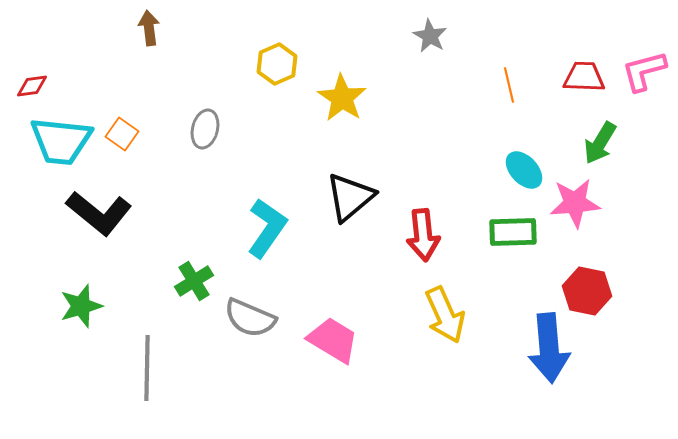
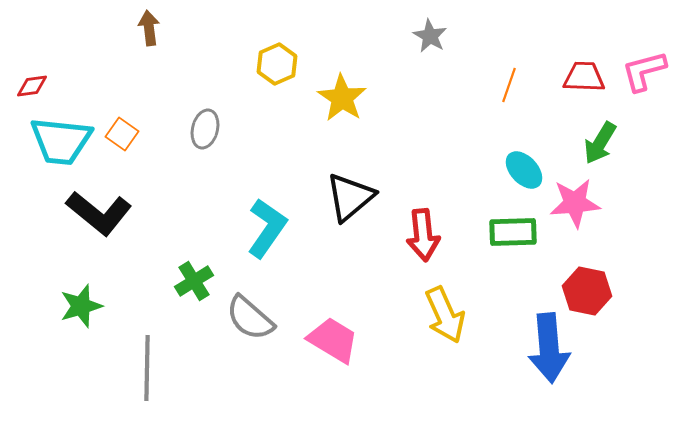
orange line: rotated 32 degrees clockwise
gray semicircle: rotated 18 degrees clockwise
